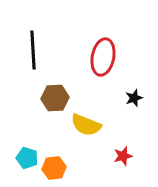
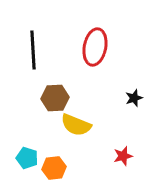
red ellipse: moved 8 px left, 10 px up
yellow semicircle: moved 10 px left
